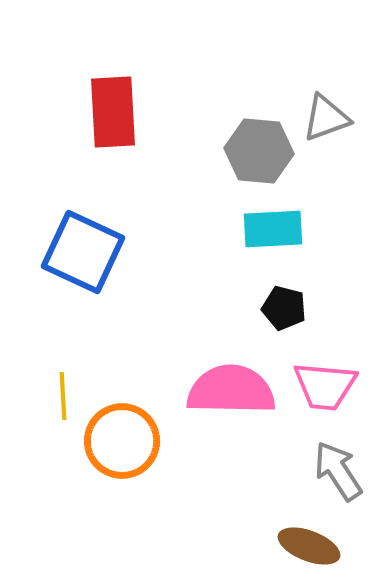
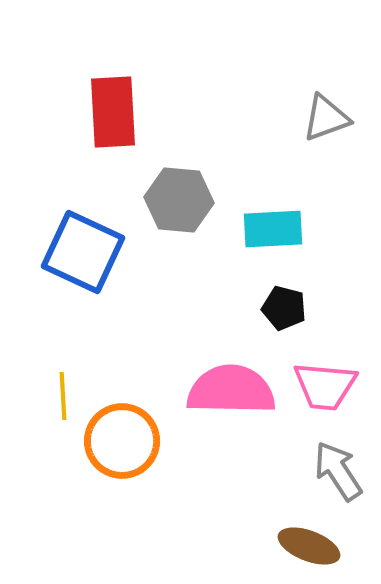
gray hexagon: moved 80 px left, 49 px down
